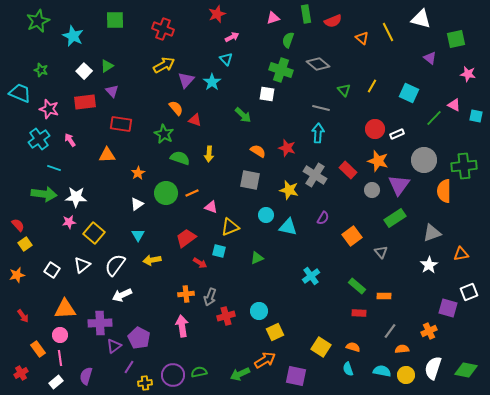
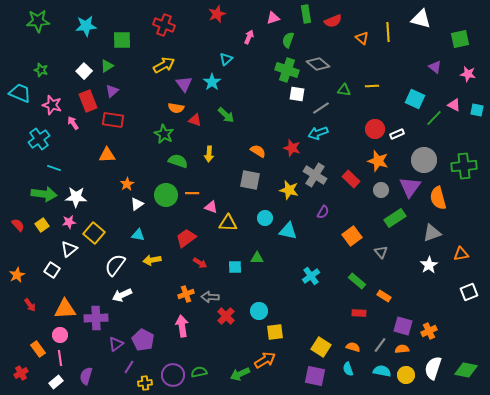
green square at (115, 20): moved 7 px right, 20 px down
green star at (38, 21): rotated 20 degrees clockwise
red cross at (163, 29): moved 1 px right, 4 px up
yellow line at (388, 32): rotated 24 degrees clockwise
cyan star at (73, 36): moved 13 px right, 10 px up; rotated 30 degrees counterclockwise
pink arrow at (232, 37): moved 17 px right; rotated 40 degrees counterclockwise
green square at (456, 39): moved 4 px right
purple triangle at (430, 58): moved 5 px right, 9 px down
cyan triangle at (226, 59): rotated 32 degrees clockwise
green cross at (281, 70): moved 6 px right
purple triangle at (186, 80): moved 2 px left, 4 px down; rotated 18 degrees counterclockwise
yellow line at (372, 86): rotated 56 degrees clockwise
green triangle at (344, 90): rotated 40 degrees counterclockwise
purple triangle at (112, 91): rotated 32 degrees clockwise
cyan square at (409, 93): moved 6 px right, 6 px down
white square at (267, 94): moved 30 px right
red rectangle at (85, 102): moved 3 px right, 1 px up; rotated 75 degrees clockwise
orange semicircle at (176, 108): rotated 140 degrees clockwise
gray line at (321, 108): rotated 48 degrees counterclockwise
pink star at (49, 109): moved 3 px right, 4 px up
green arrow at (243, 115): moved 17 px left
cyan square at (476, 116): moved 1 px right, 6 px up
red rectangle at (121, 124): moved 8 px left, 4 px up
cyan arrow at (318, 133): rotated 114 degrees counterclockwise
pink arrow at (70, 140): moved 3 px right, 17 px up
red star at (287, 148): moved 5 px right
green semicircle at (180, 158): moved 2 px left, 3 px down
red rectangle at (348, 170): moved 3 px right, 9 px down
orange star at (138, 173): moved 11 px left, 11 px down
purple triangle at (399, 185): moved 11 px right, 2 px down
gray circle at (372, 190): moved 9 px right
orange semicircle at (444, 191): moved 6 px left, 7 px down; rotated 15 degrees counterclockwise
green circle at (166, 193): moved 2 px down
orange line at (192, 193): rotated 24 degrees clockwise
cyan circle at (266, 215): moved 1 px left, 3 px down
purple semicircle at (323, 218): moved 6 px up
yellow triangle at (230, 227): moved 2 px left, 4 px up; rotated 24 degrees clockwise
cyan triangle at (288, 227): moved 4 px down
cyan triangle at (138, 235): rotated 48 degrees counterclockwise
yellow square at (25, 244): moved 17 px right, 19 px up
cyan square at (219, 251): moved 16 px right, 16 px down; rotated 16 degrees counterclockwise
green triangle at (257, 258): rotated 24 degrees clockwise
white triangle at (82, 265): moved 13 px left, 16 px up
orange star at (17, 275): rotated 14 degrees counterclockwise
green rectangle at (357, 286): moved 5 px up
orange cross at (186, 294): rotated 14 degrees counterclockwise
orange rectangle at (384, 296): rotated 32 degrees clockwise
gray arrow at (210, 297): rotated 72 degrees clockwise
purple square at (448, 308): moved 45 px left, 18 px down
red arrow at (23, 316): moved 7 px right, 11 px up
red cross at (226, 316): rotated 30 degrees counterclockwise
purple cross at (100, 323): moved 4 px left, 5 px up
gray line at (390, 331): moved 10 px left, 14 px down
yellow square at (275, 332): rotated 18 degrees clockwise
purple pentagon at (139, 338): moved 4 px right, 2 px down
purple triangle at (114, 346): moved 2 px right, 2 px up
purple square at (296, 376): moved 19 px right
